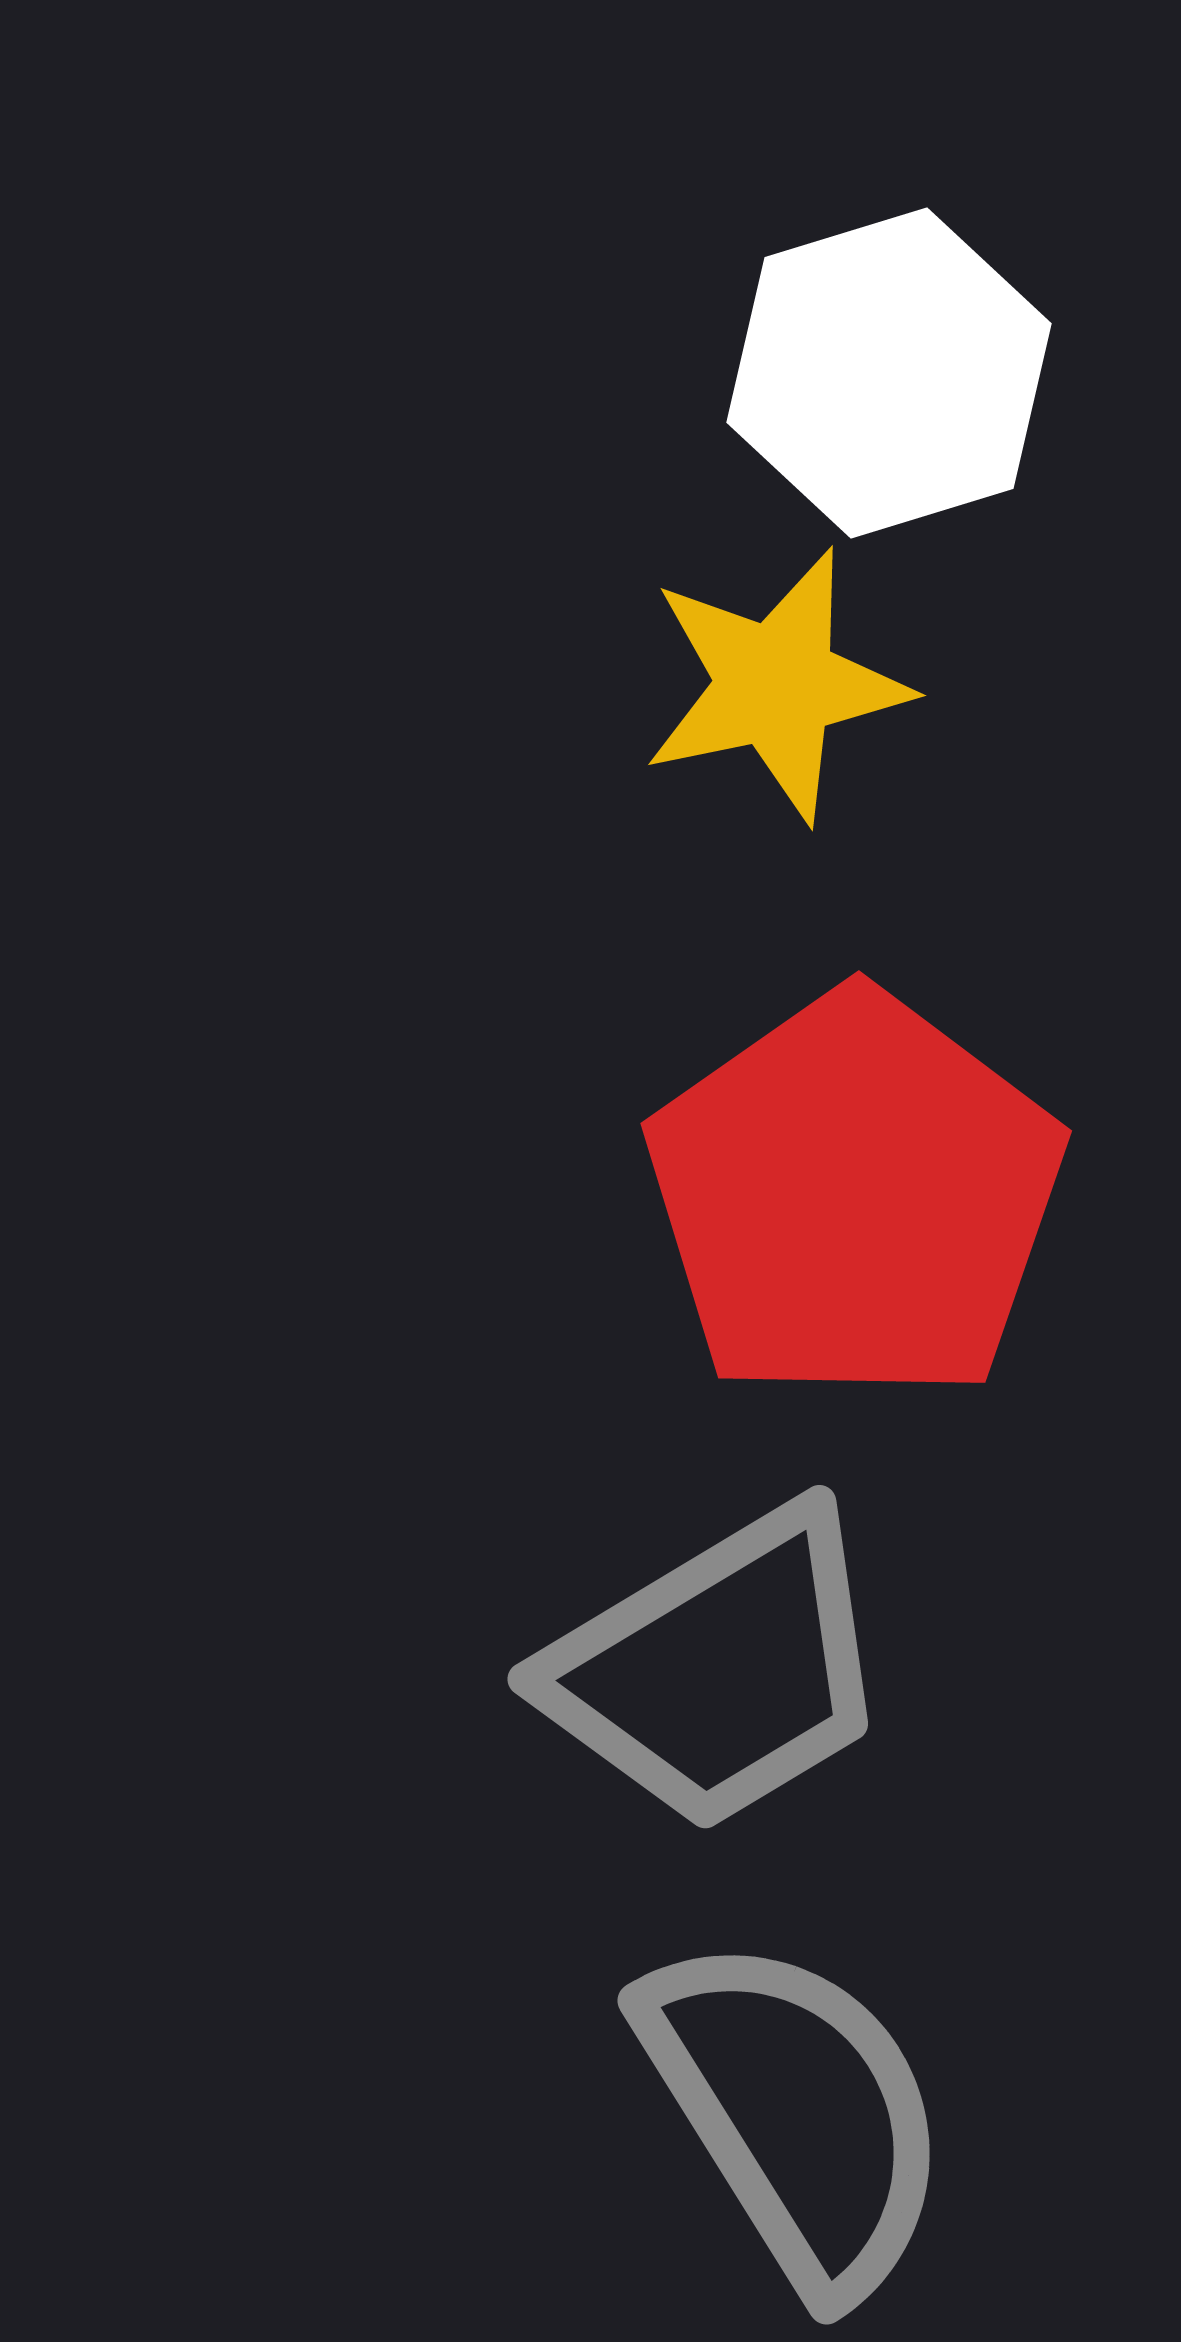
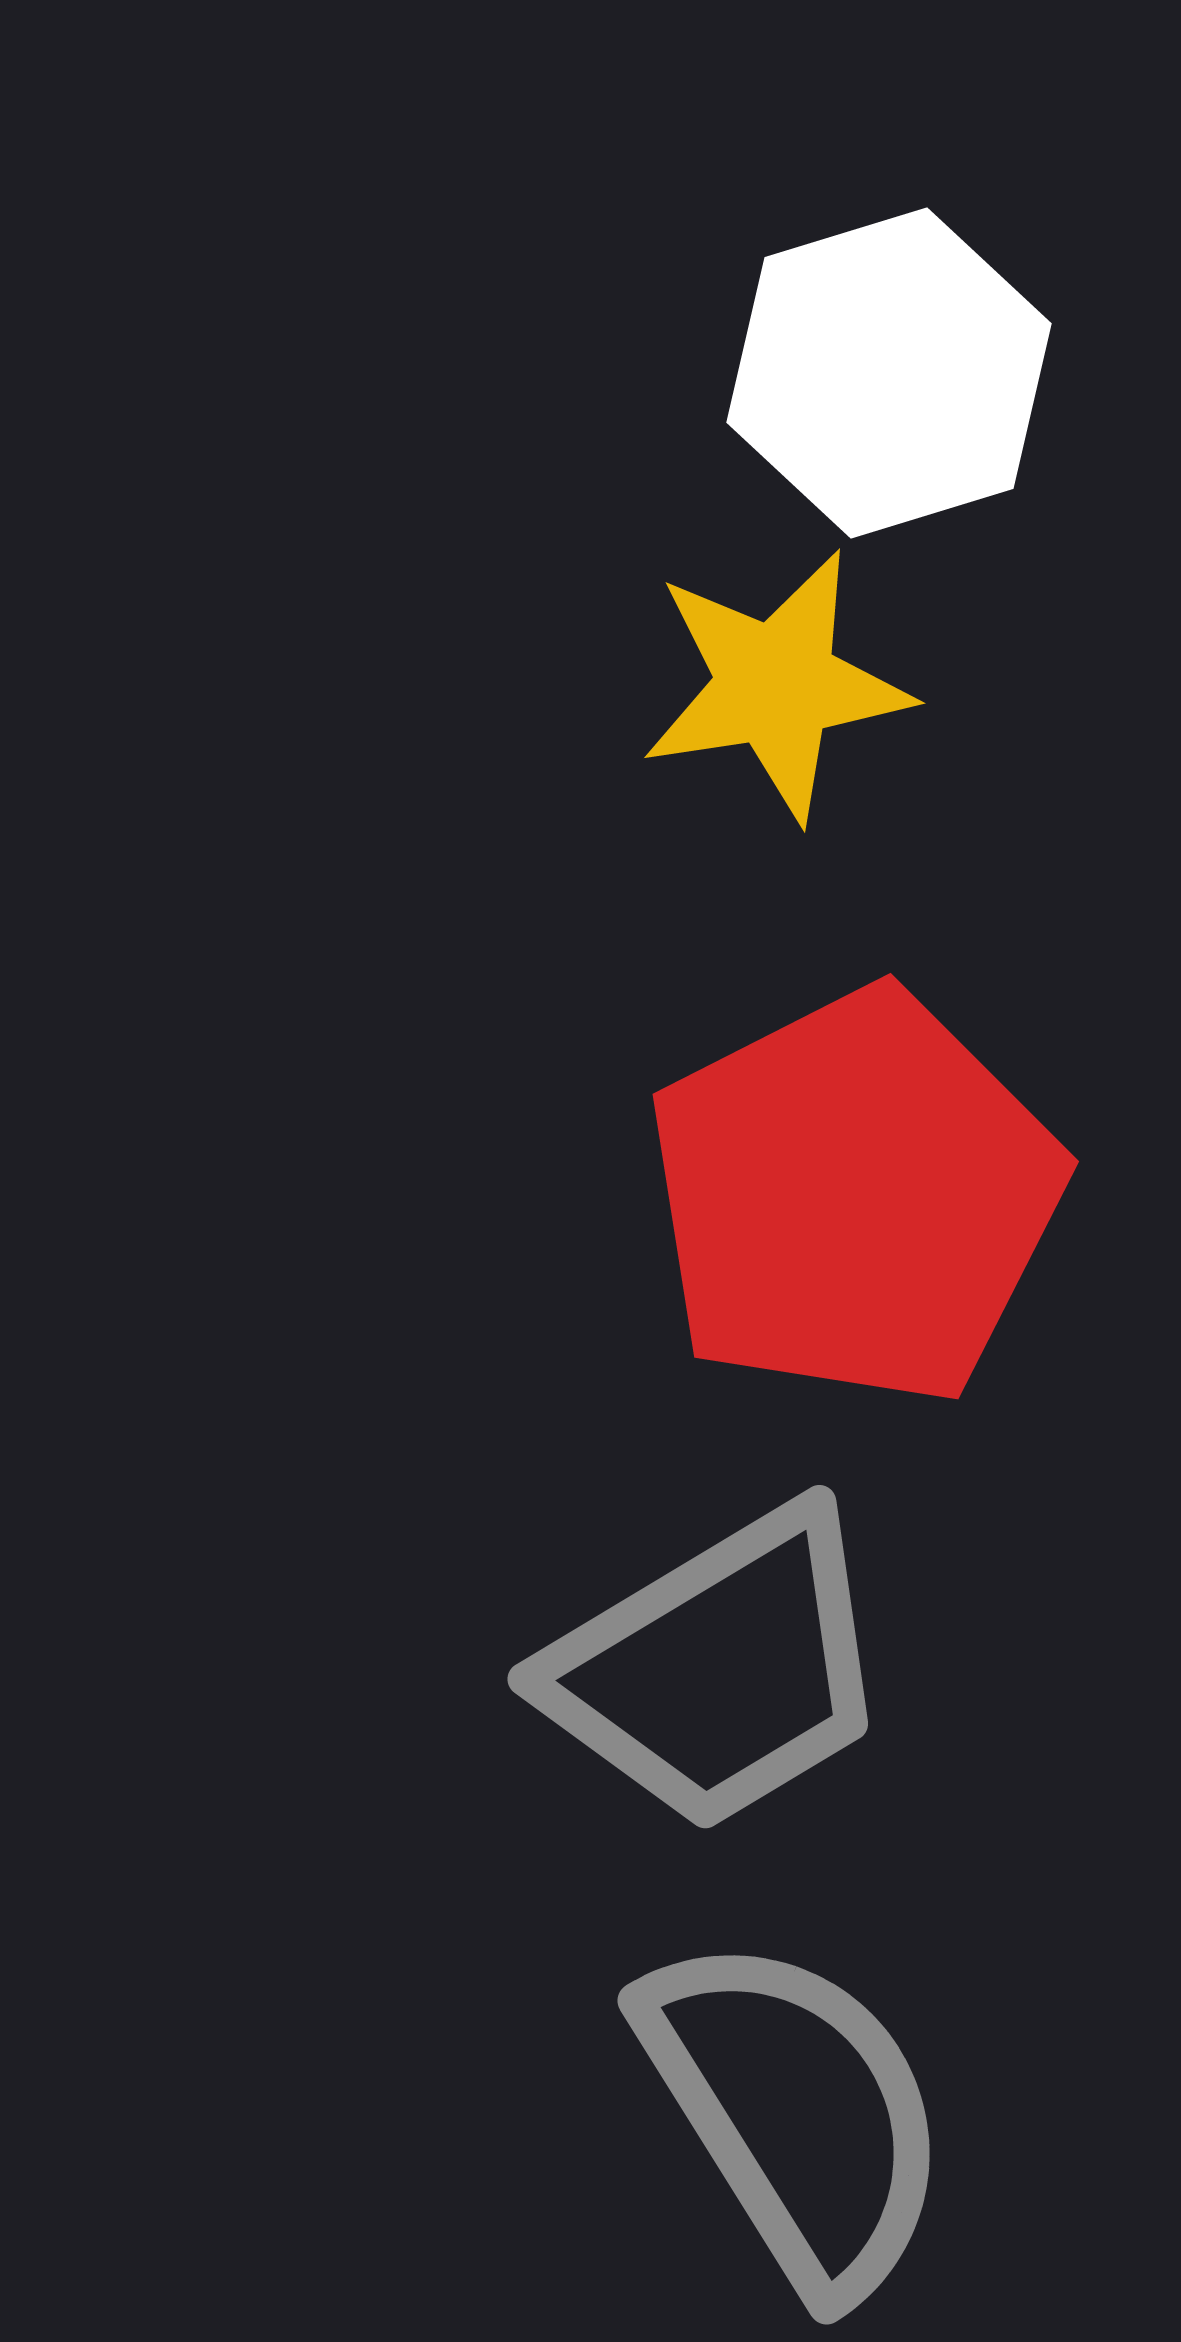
yellow star: rotated 3 degrees clockwise
red pentagon: rotated 8 degrees clockwise
